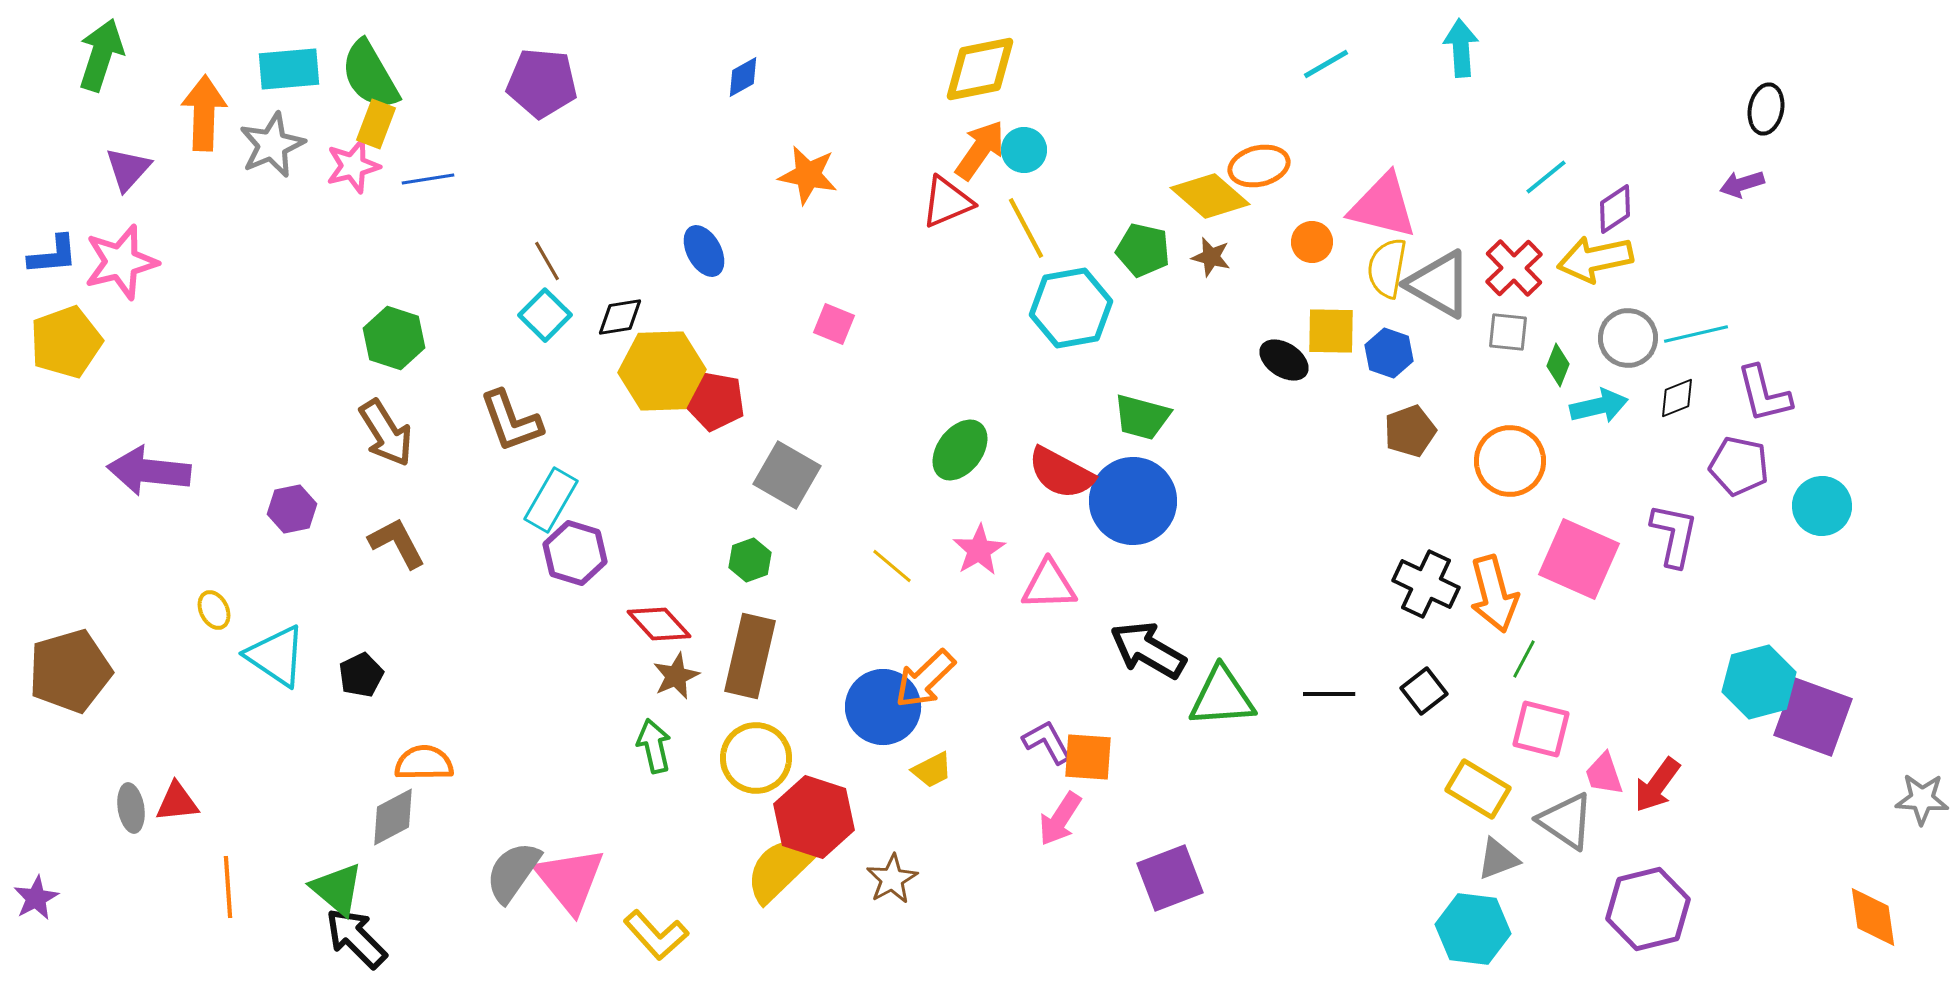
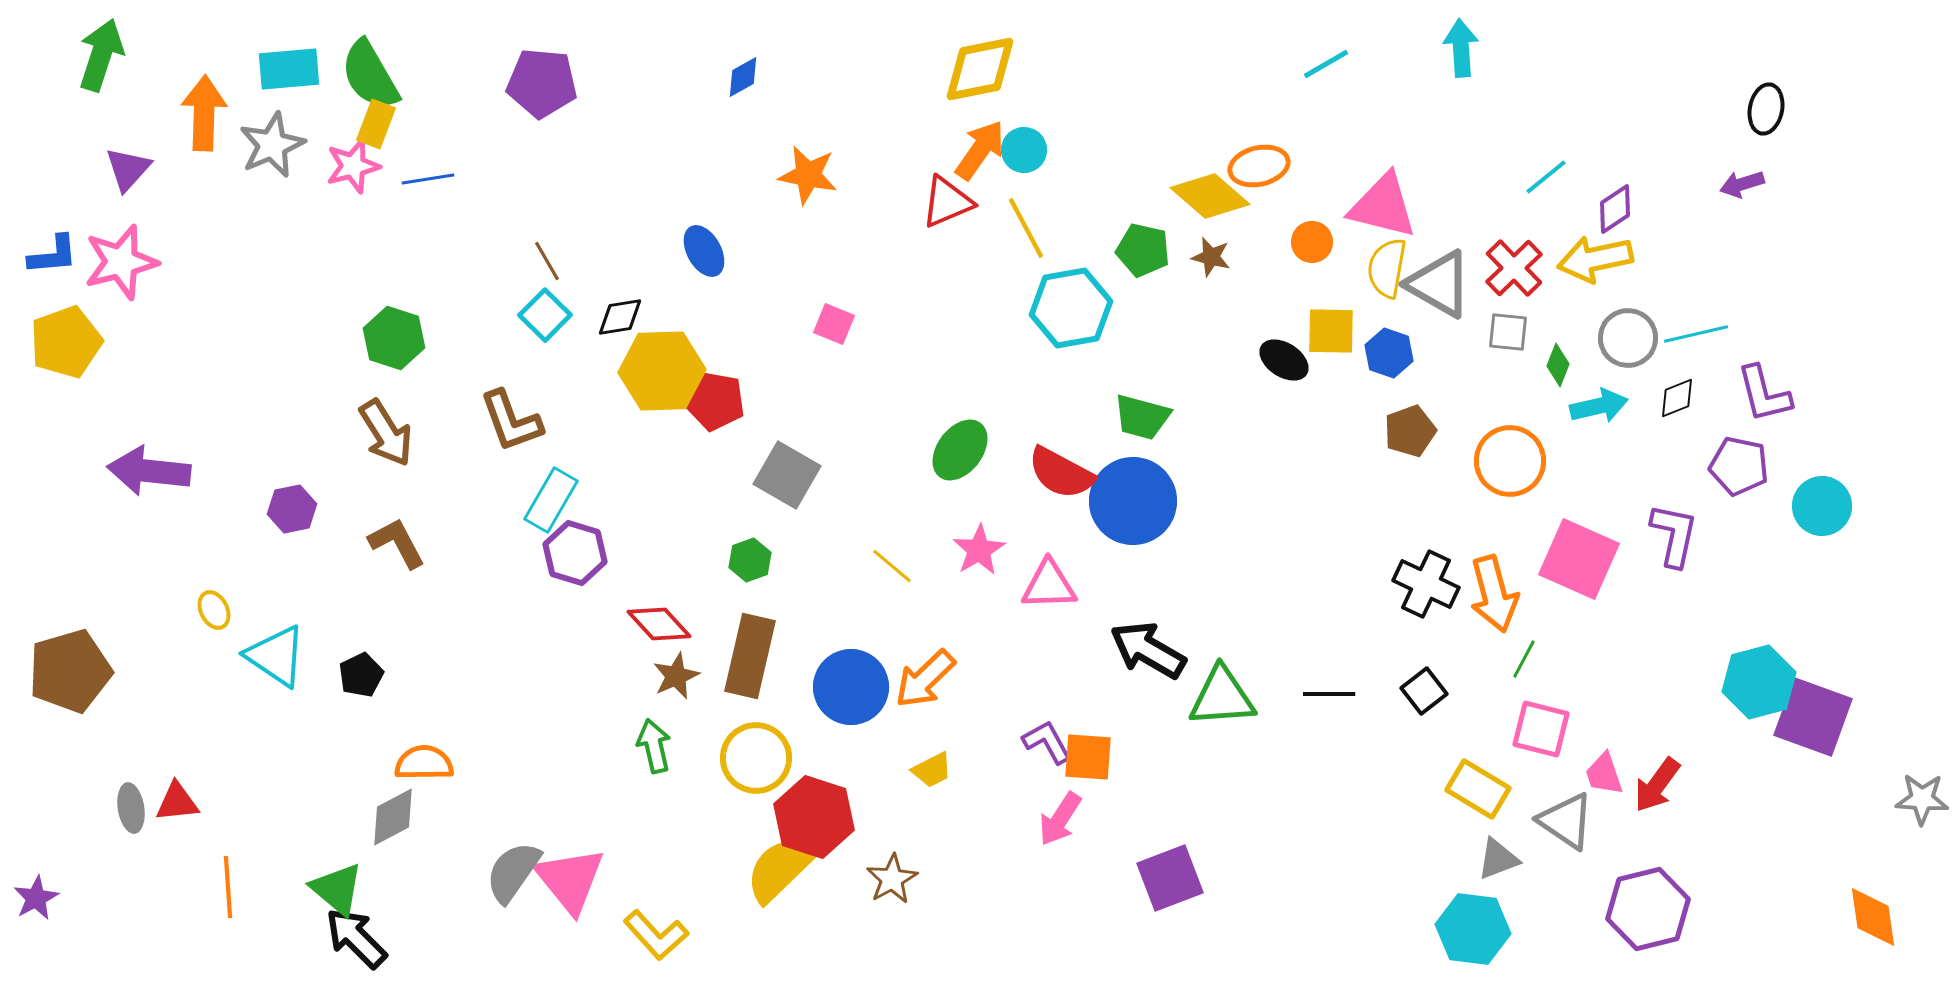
blue circle at (883, 707): moved 32 px left, 20 px up
